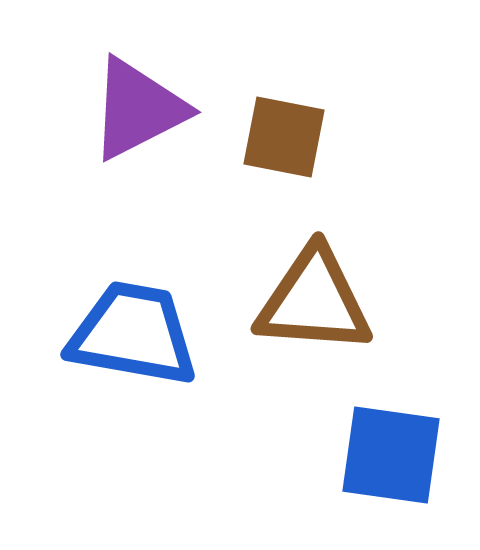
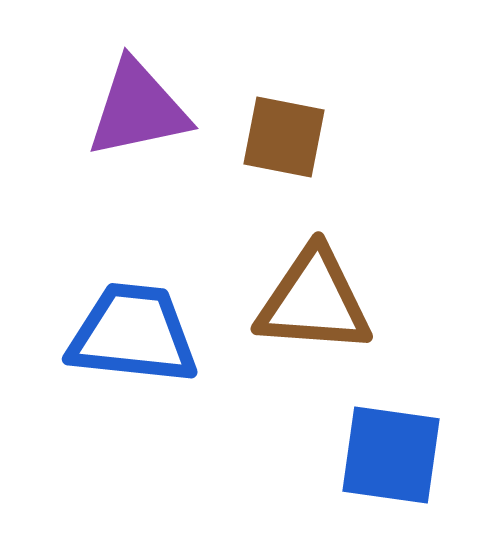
purple triangle: rotated 15 degrees clockwise
blue trapezoid: rotated 4 degrees counterclockwise
